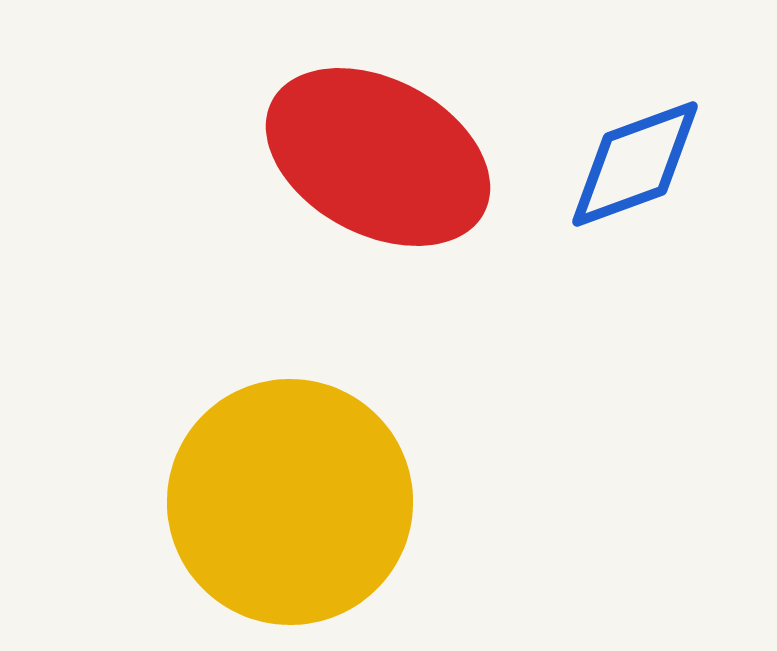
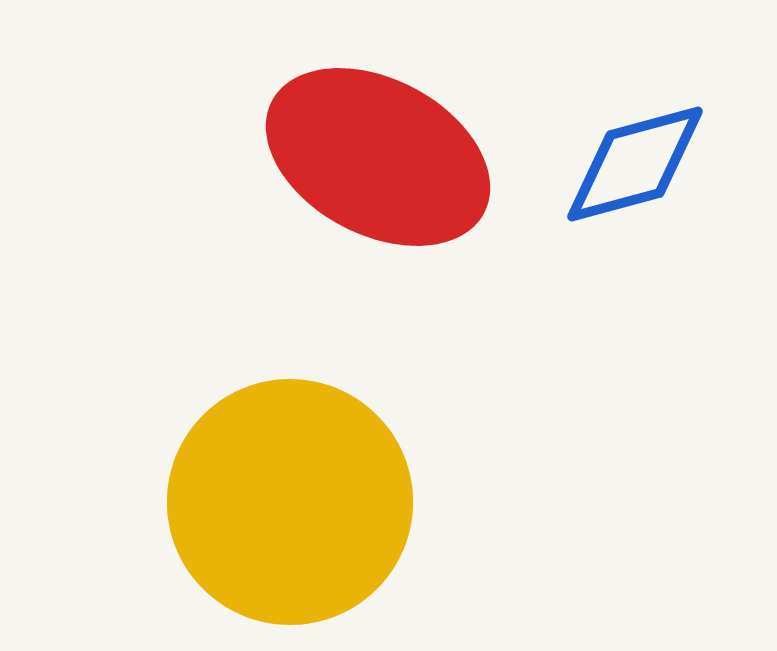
blue diamond: rotated 5 degrees clockwise
